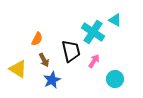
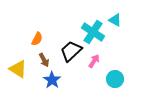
black trapezoid: rotated 120 degrees counterclockwise
blue star: rotated 12 degrees counterclockwise
